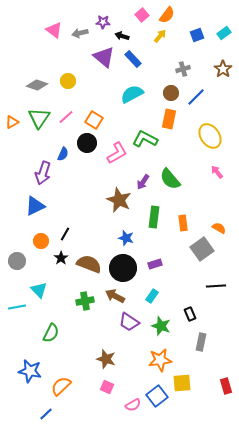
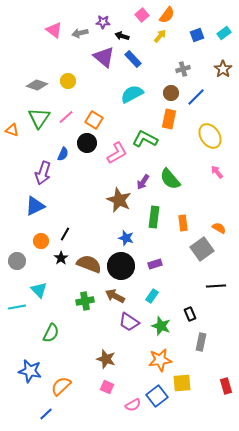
orange triangle at (12, 122): moved 8 px down; rotated 48 degrees clockwise
black circle at (123, 268): moved 2 px left, 2 px up
